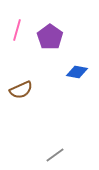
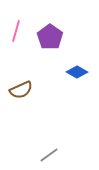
pink line: moved 1 px left, 1 px down
blue diamond: rotated 20 degrees clockwise
gray line: moved 6 px left
